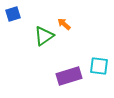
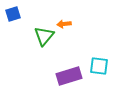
orange arrow: rotated 48 degrees counterclockwise
green triangle: rotated 15 degrees counterclockwise
